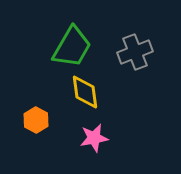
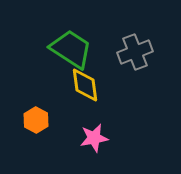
green trapezoid: moved 1 px left, 2 px down; rotated 87 degrees counterclockwise
yellow diamond: moved 7 px up
